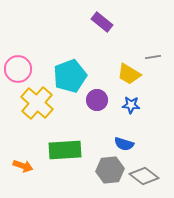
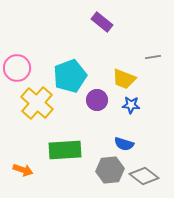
pink circle: moved 1 px left, 1 px up
yellow trapezoid: moved 5 px left, 5 px down; rotated 10 degrees counterclockwise
orange arrow: moved 4 px down
